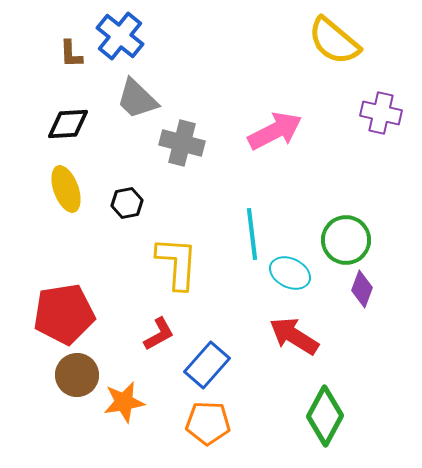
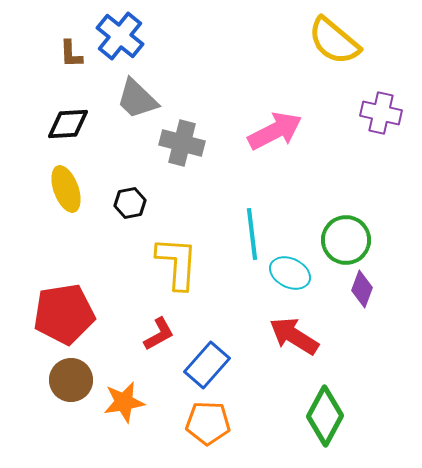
black hexagon: moved 3 px right
brown circle: moved 6 px left, 5 px down
